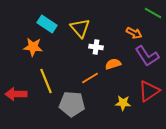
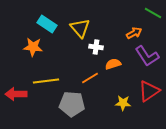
orange arrow: rotated 56 degrees counterclockwise
yellow line: rotated 75 degrees counterclockwise
